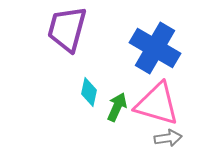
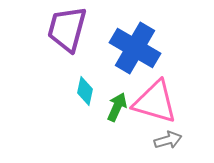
blue cross: moved 20 px left
cyan diamond: moved 4 px left, 1 px up
pink triangle: moved 2 px left, 2 px up
gray arrow: moved 2 px down; rotated 8 degrees counterclockwise
